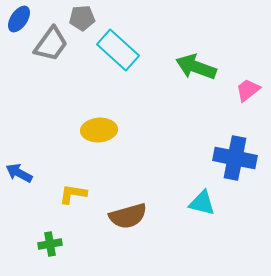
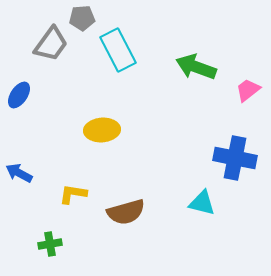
blue ellipse: moved 76 px down
cyan rectangle: rotated 21 degrees clockwise
yellow ellipse: moved 3 px right
brown semicircle: moved 2 px left, 4 px up
